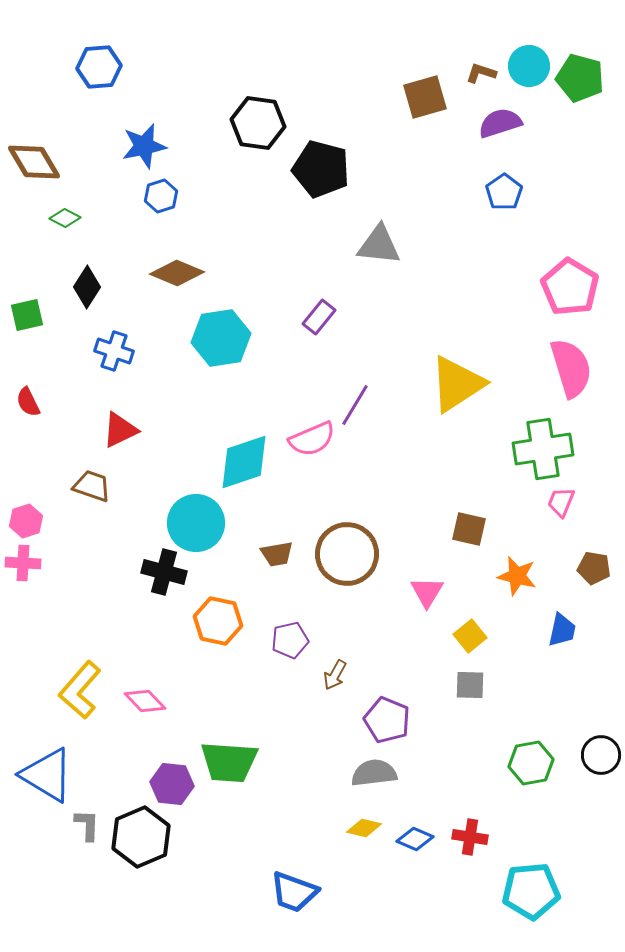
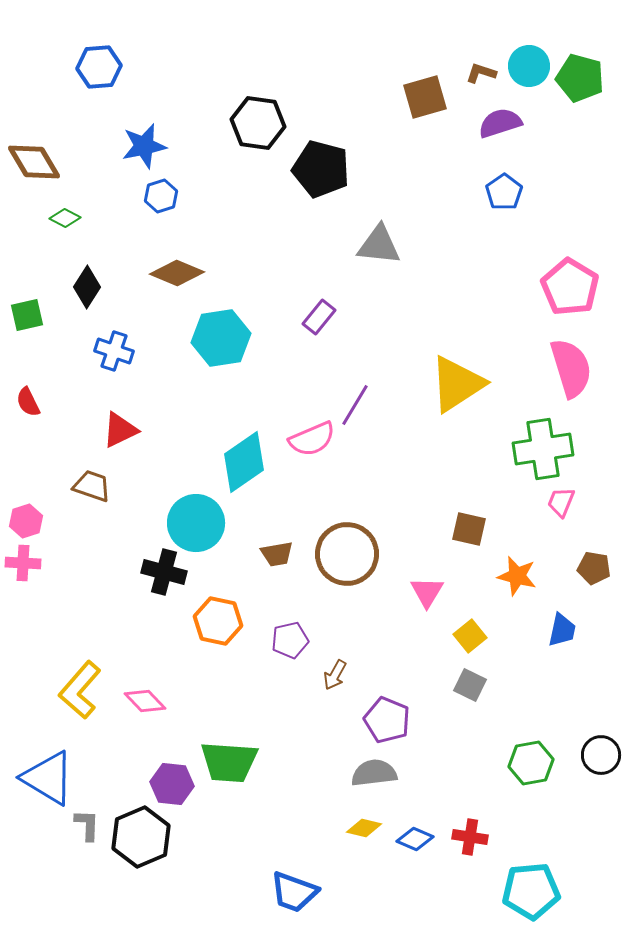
cyan diamond at (244, 462): rotated 16 degrees counterclockwise
gray square at (470, 685): rotated 24 degrees clockwise
blue triangle at (47, 775): moved 1 px right, 3 px down
